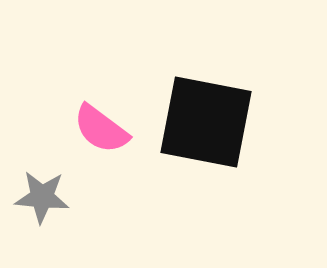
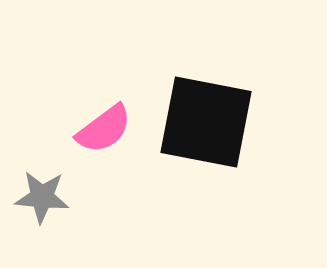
pink semicircle: moved 3 px right; rotated 74 degrees counterclockwise
